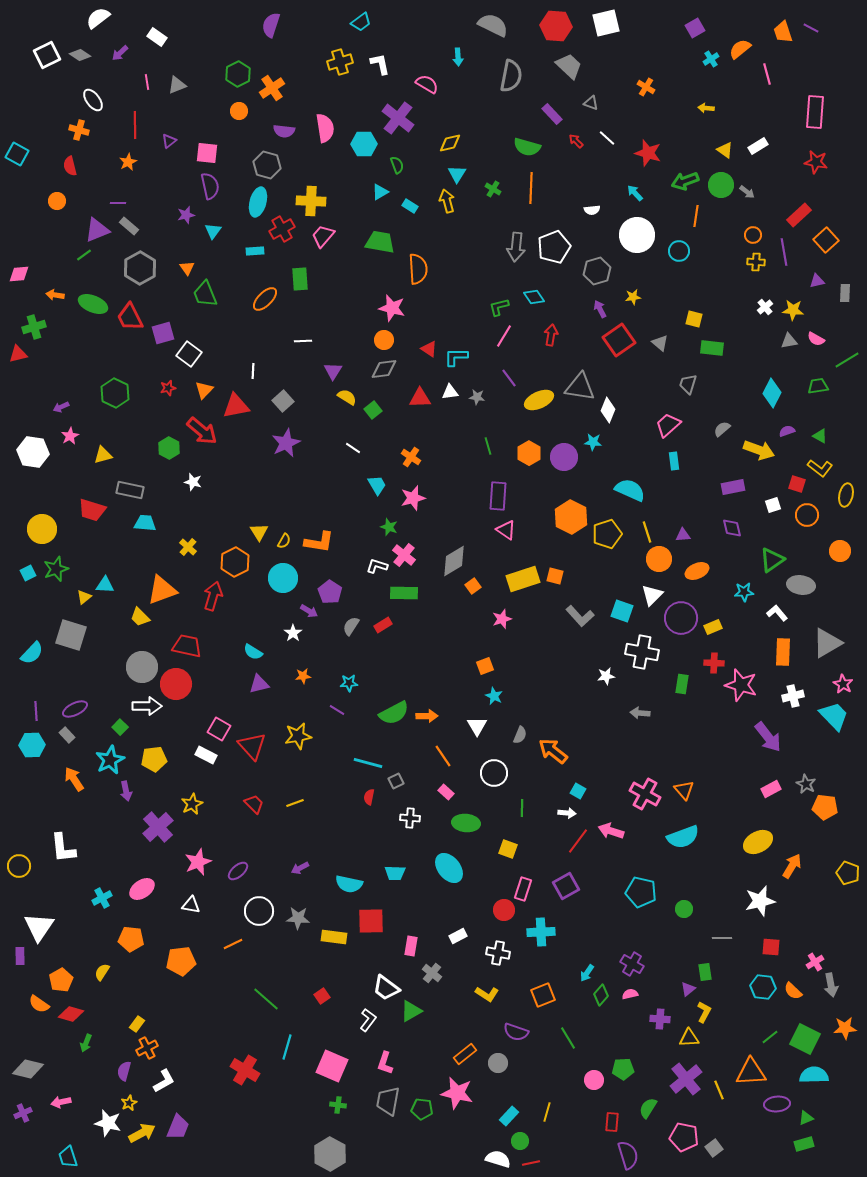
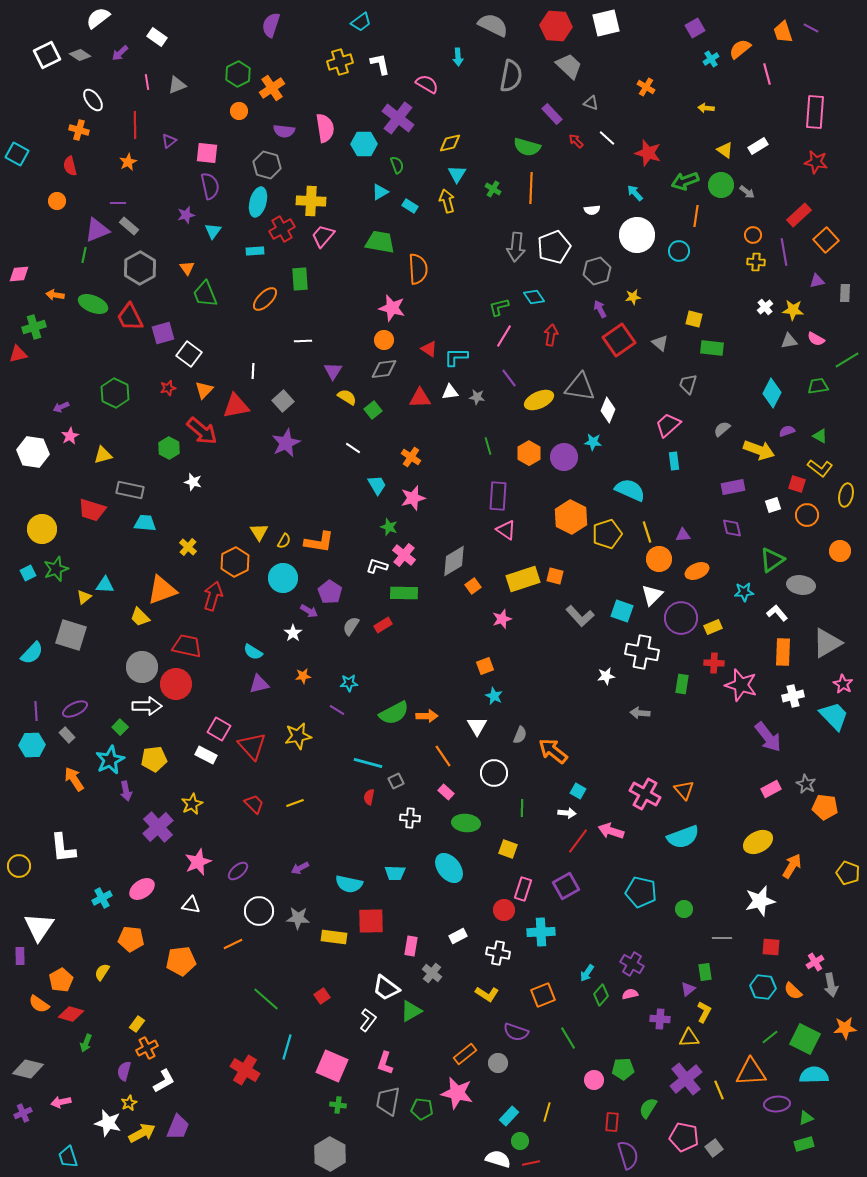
green line at (84, 255): rotated 42 degrees counterclockwise
